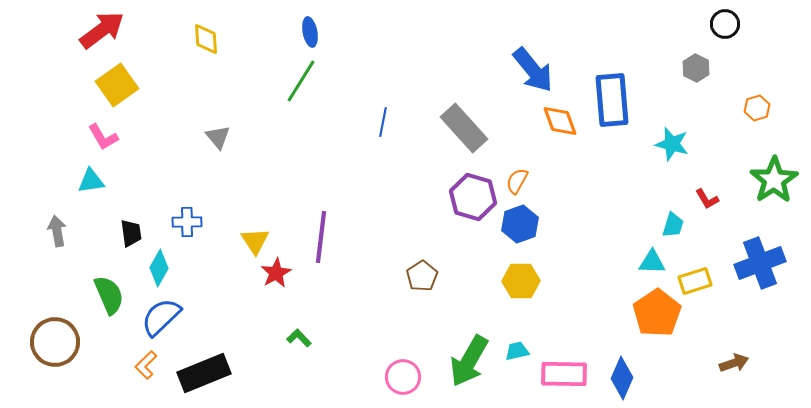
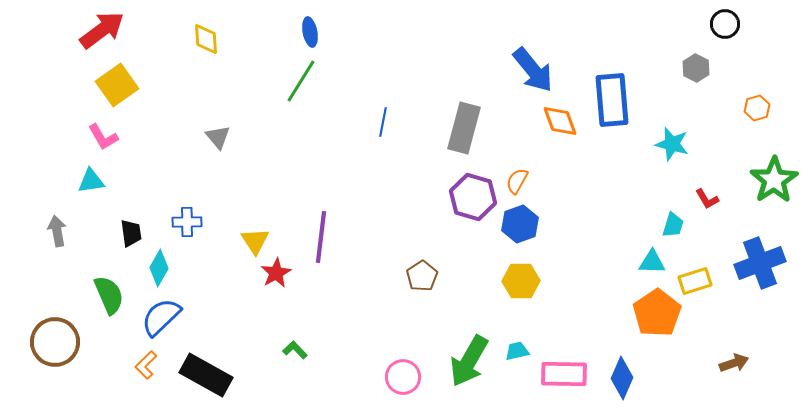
gray rectangle at (464, 128): rotated 57 degrees clockwise
green L-shape at (299, 338): moved 4 px left, 12 px down
black rectangle at (204, 373): moved 2 px right, 2 px down; rotated 51 degrees clockwise
